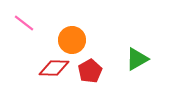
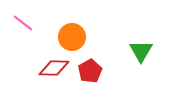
pink line: moved 1 px left
orange circle: moved 3 px up
green triangle: moved 4 px right, 8 px up; rotated 30 degrees counterclockwise
